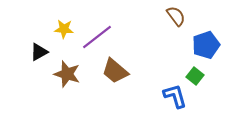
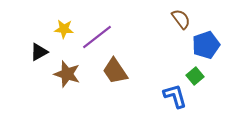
brown semicircle: moved 5 px right, 3 px down
brown trapezoid: rotated 16 degrees clockwise
green square: rotated 12 degrees clockwise
